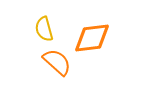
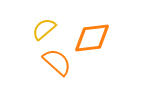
yellow semicircle: rotated 65 degrees clockwise
